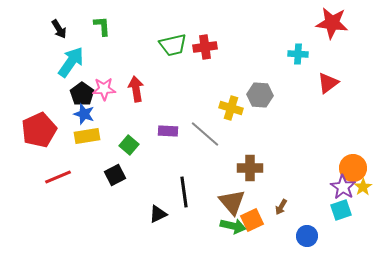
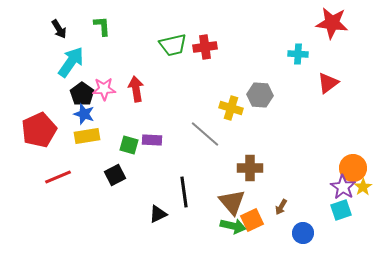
purple rectangle: moved 16 px left, 9 px down
green square: rotated 24 degrees counterclockwise
blue circle: moved 4 px left, 3 px up
